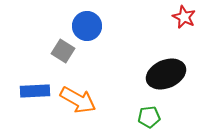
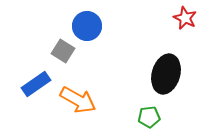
red star: moved 1 px right, 1 px down
black ellipse: rotated 51 degrees counterclockwise
blue rectangle: moved 1 px right, 7 px up; rotated 32 degrees counterclockwise
